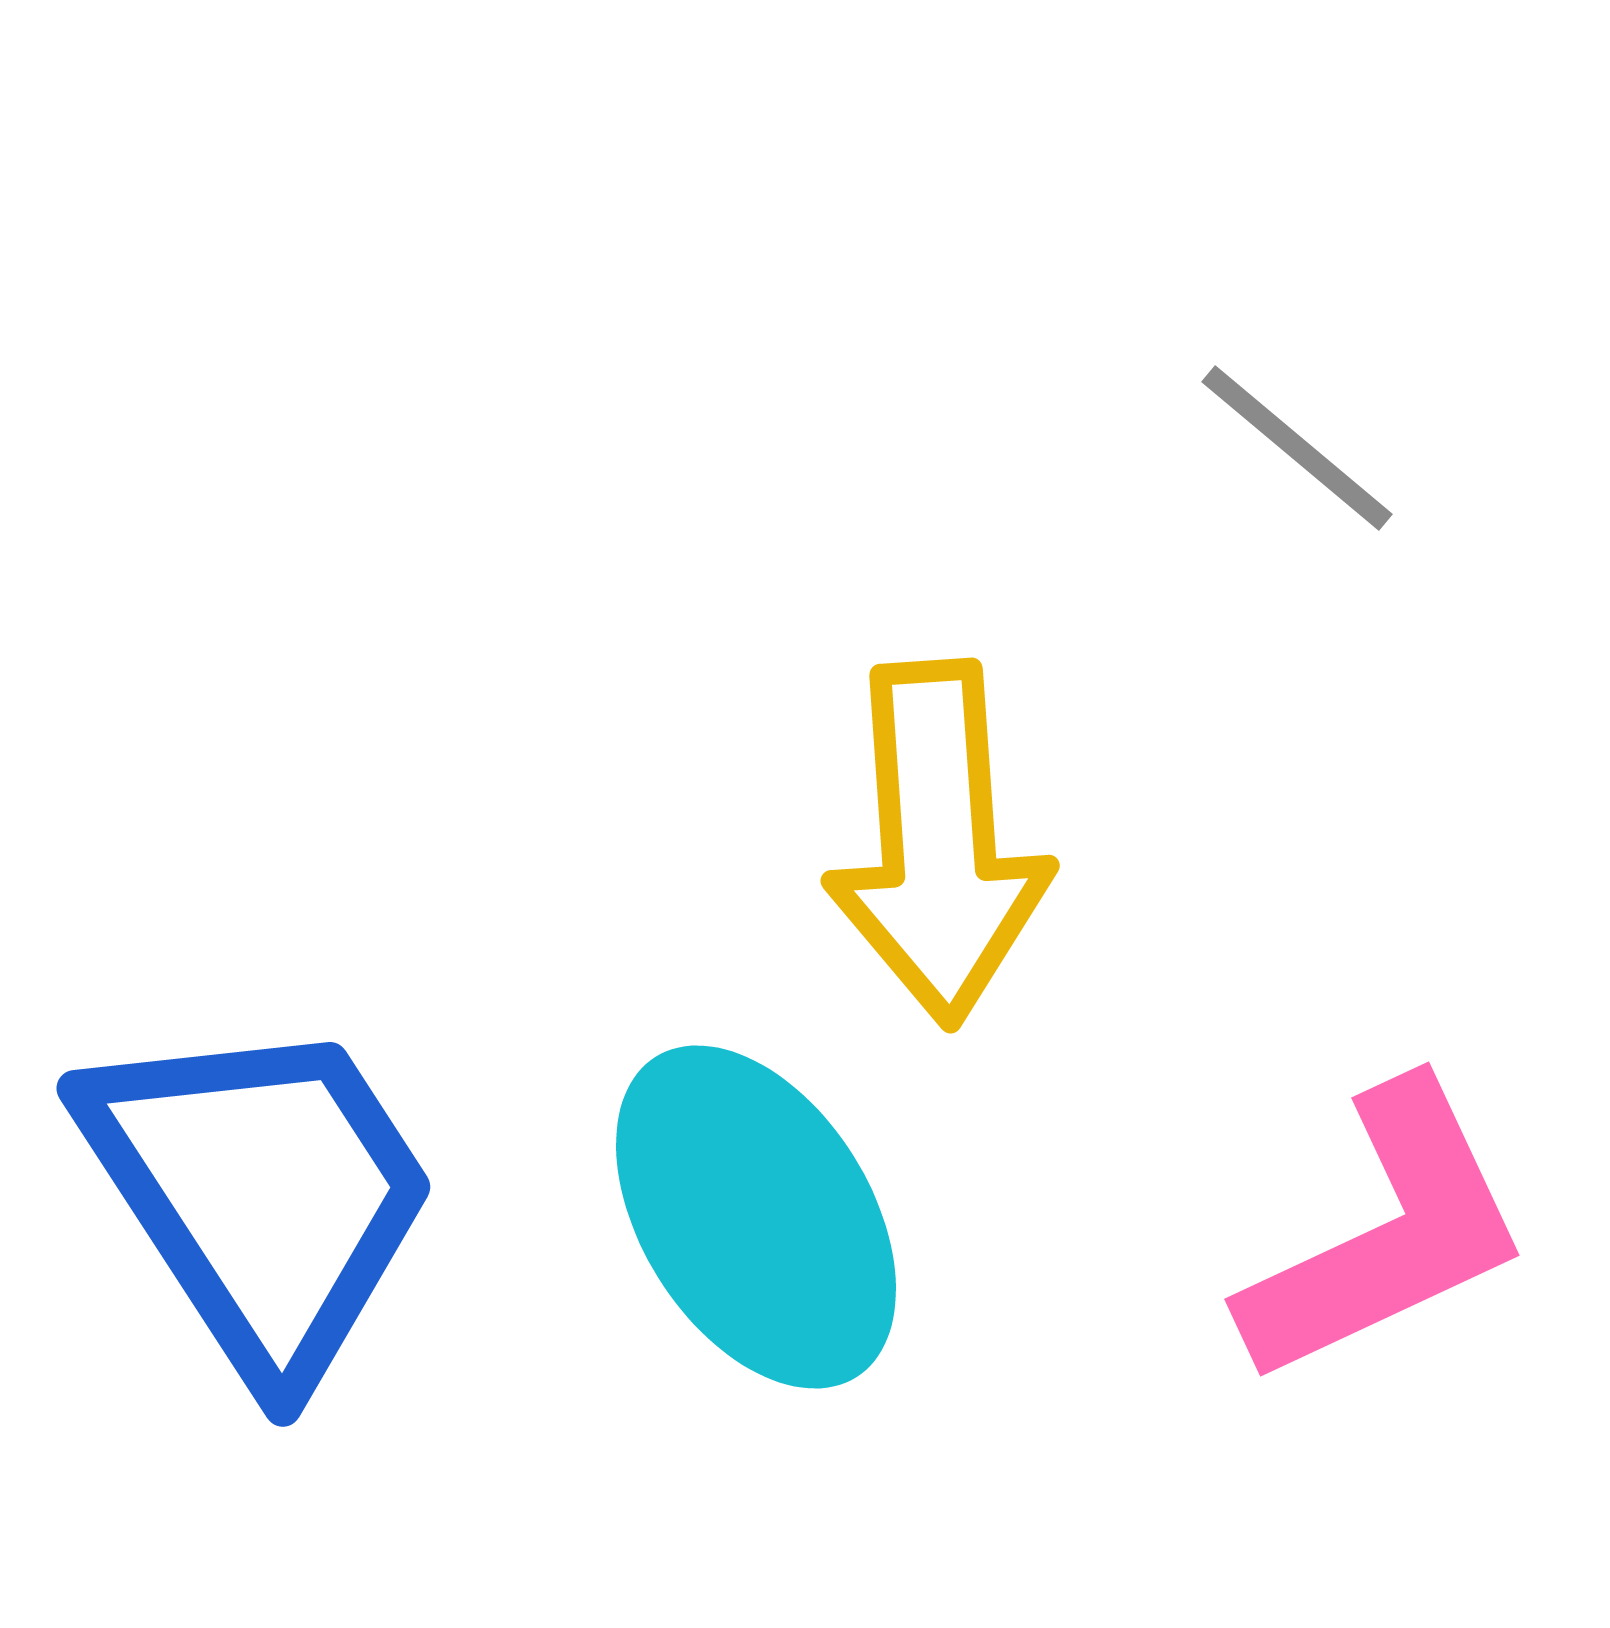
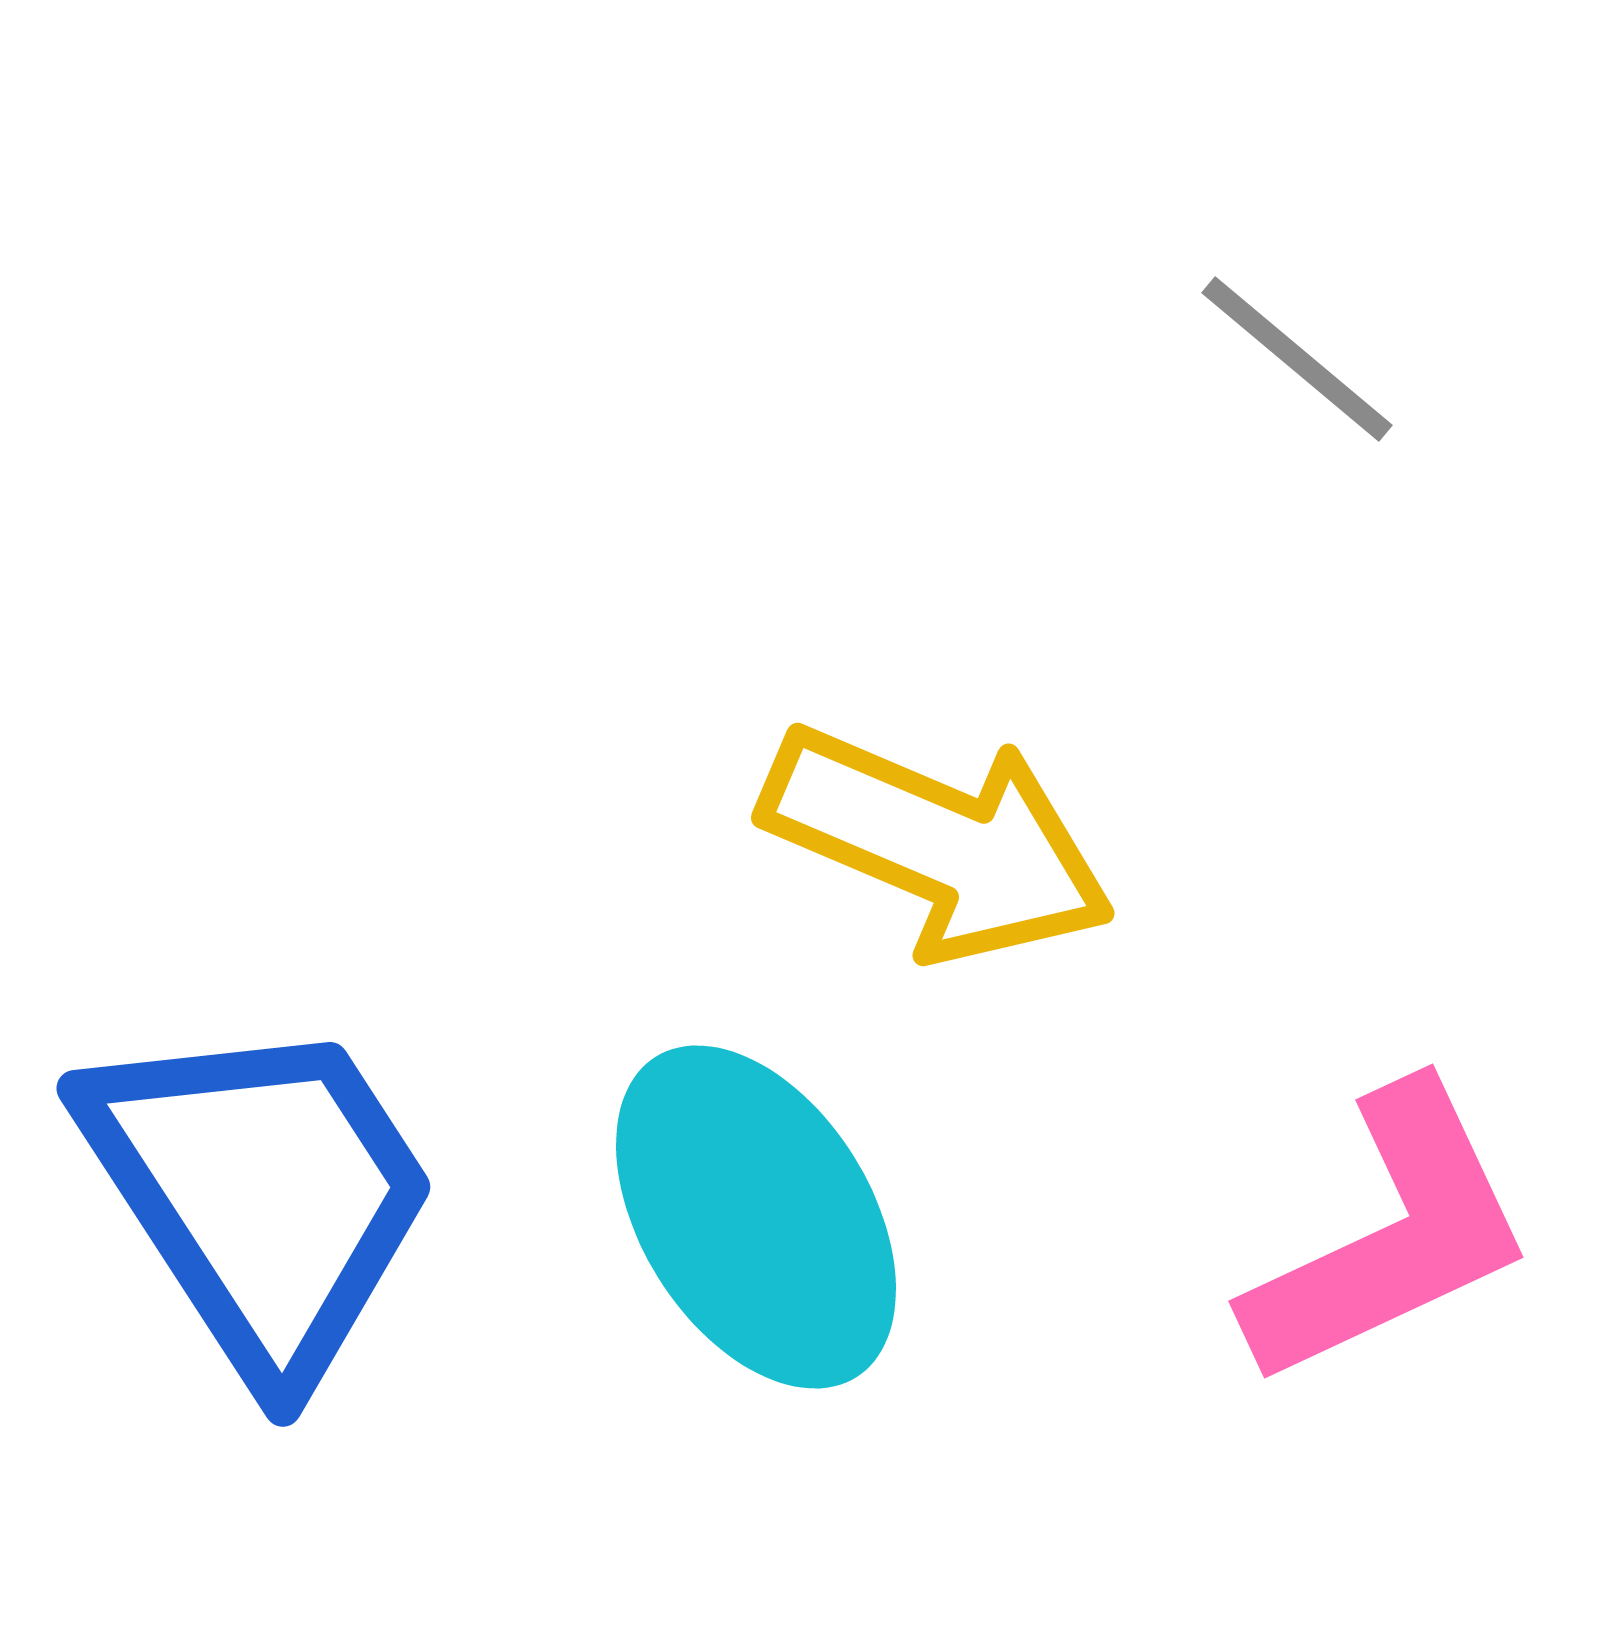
gray line: moved 89 px up
yellow arrow: rotated 63 degrees counterclockwise
pink L-shape: moved 4 px right, 2 px down
